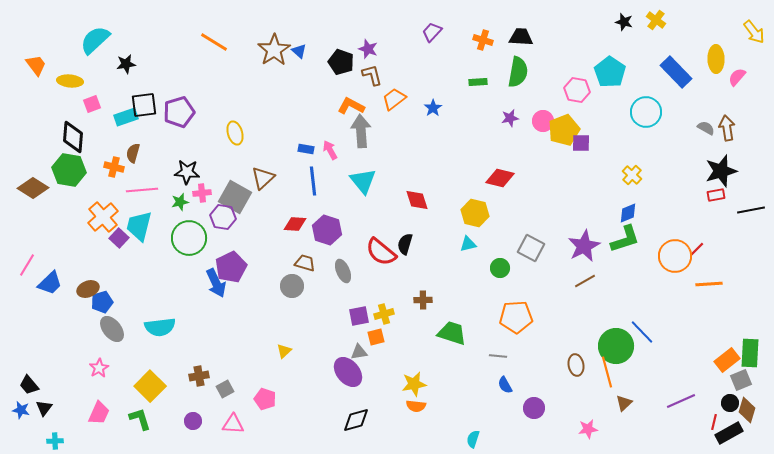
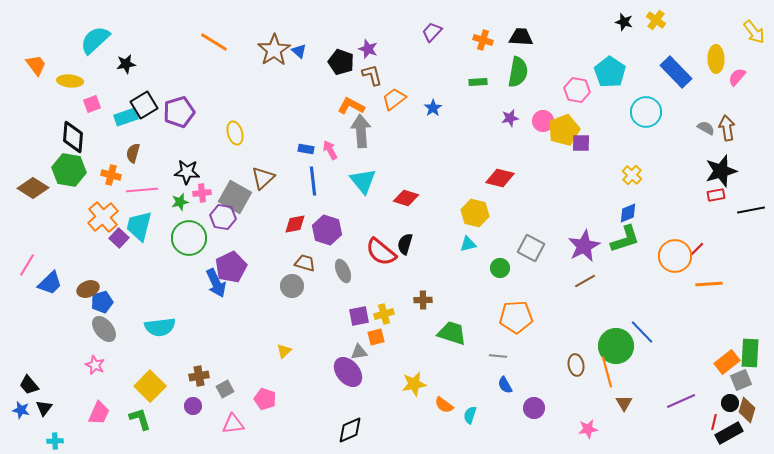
black square at (144, 105): rotated 24 degrees counterclockwise
orange cross at (114, 167): moved 3 px left, 8 px down
red diamond at (417, 200): moved 11 px left, 2 px up; rotated 55 degrees counterclockwise
red diamond at (295, 224): rotated 15 degrees counterclockwise
gray ellipse at (112, 329): moved 8 px left
orange rectangle at (727, 360): moved 2 px down
pink star at (99, 368): moved 4 px left, 3 px up; rotated 18 degrees counterclockwise
brown triangle at (624, 403): rotated 18 degrees counterclockwise
orange semicircle at (416, 406): moved 28 px right, 1 px up; rotated 30 degrees clockwise
black diamond at (356, 420): moved 6 px left, 10 px down; rotated 8 degrees counterclockwise
purple circle at (193, 421): moved 15 px up
pink triangle at (233, 424): rotated 10 degrees counterclockwise
cyan semicircle at (473, 439): moved 3 px left, 24 px up
